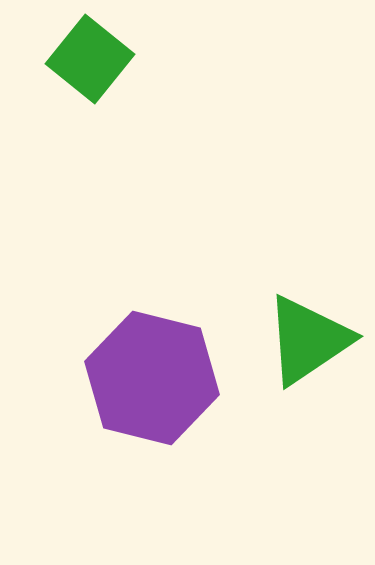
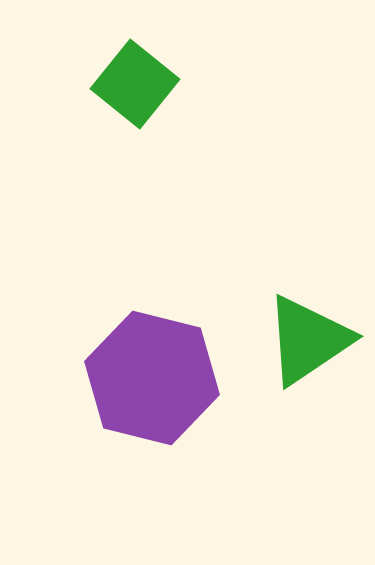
green square: moved 45 px right, 25 px down
